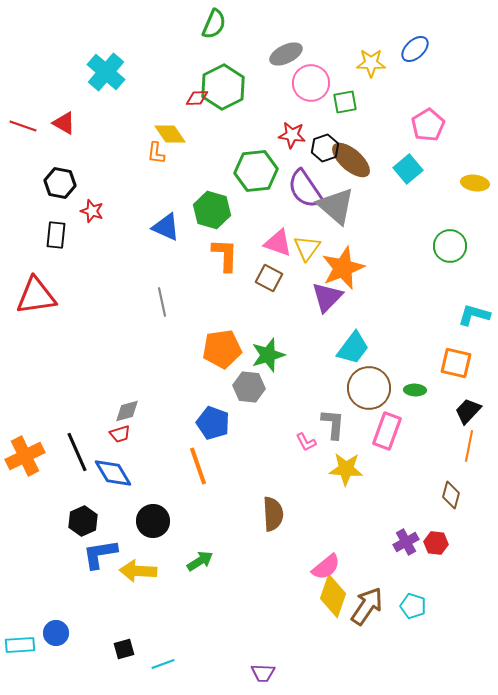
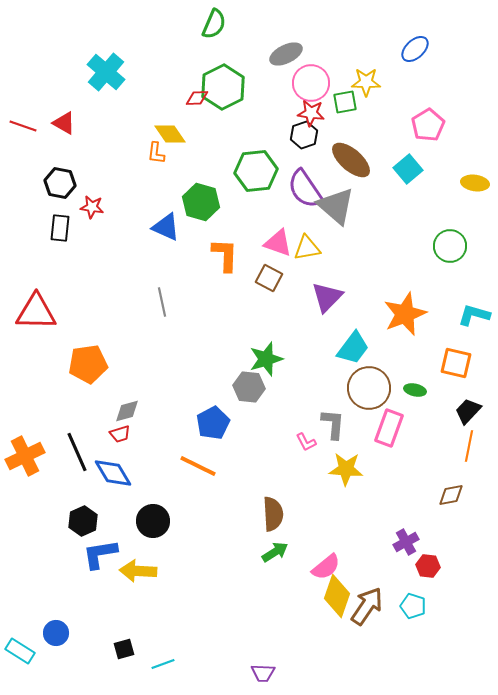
yellow star at (371, 63): moved 5 px left, 19 px down
red star at (292, 135): moved 19 px right, 22 px up
black hexagon at (325, 148): moved 21 px left, 13 px up
green hexagon at (212, 210): moved 11 px left, 8 px up
red star at (92, 211): moved 4 px up; rotated 10 degrees counterclockwise
black rectangle at (56, 235): moved 4 px right, 7 px up
yellow triangle at (307, 248): rotated 44 degrees clockwise
orange star at (343, 268): moved 62 px right, 46 px down
red triangle at (36, 296): moved 16 px down; rotated 9 degrees clockwise
orange pentagon at (222, 349): moved 134 px left, 15 px down
green star at (268, 355): moved 2 px left, 4 px down
green ellipse at (415, 390): rotated 10 degrees clockwise
blue pentagon at (213, 423): rotated 24 degrees clockwise
pink rectangle at (387, 431): moved 2 px right, 3 px up
orange line at (198, 466): rotated 45 degrees counterclockwise
brown diamond at (451, 495): rotated 64 degrees clockwise
red hexagon at (436, 543): moved 8 px left, 23 px down
green arrow at (200, 561): moved 75 px right, 9 px up
yellow diamond at (333, 596): moved 4 px right
cyan rectangle at (20, 645): moved 6 px down; rotated 36 degrees clockwise
